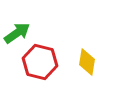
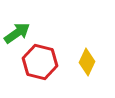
yellow diamond: rotated 16 degrees clockwise
